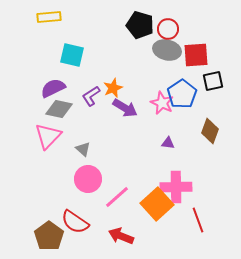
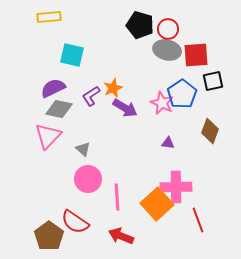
pink line: rotated 52 degrees counterclockwise
